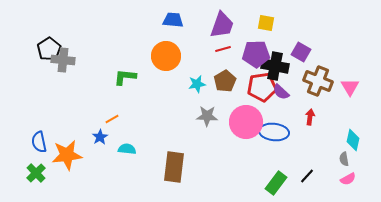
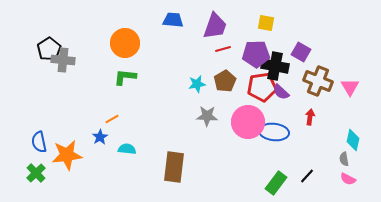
purple trapezoid: moved 7 px left, 1 px down
orange circle: moved 41 px left, 13 px up
pink circle: moved 2 px right
pink semicircle: rotated 56 degrees clockwise
